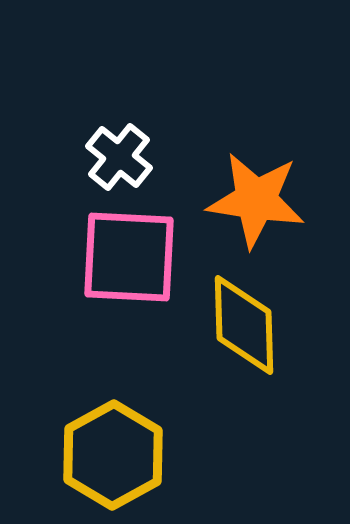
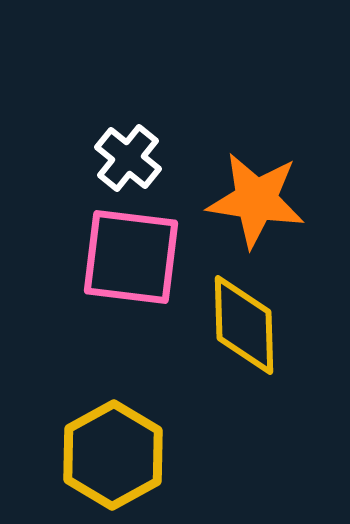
white cross: moved 9 px right, 1 px down
pink square: moved 2 px right; rotated 4 degrees clockwise
